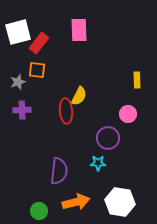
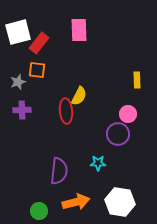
purple circle: moved 10 px right, 4 px up
